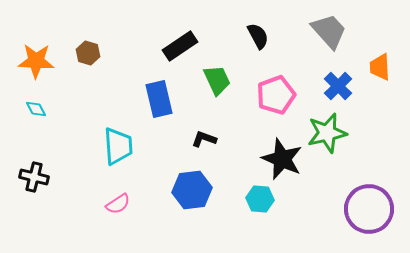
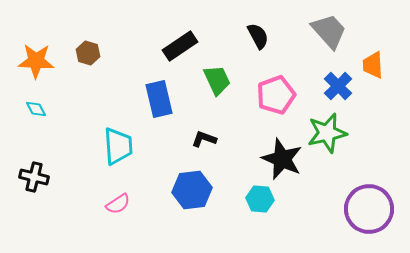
orange trapezoid: moved 7 px left, 2 px up
